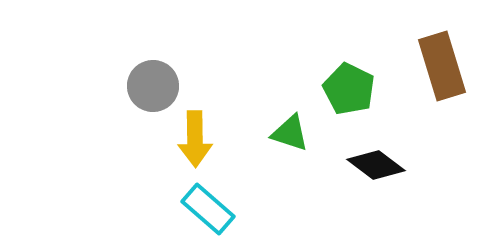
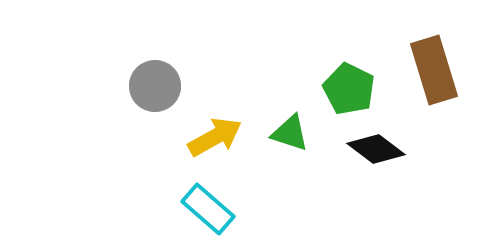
brown rectangle: moved 8 px left, 4 px down
gray circle: moved 2 px right
yellow arrow: moved 20 px right, 2 px up; rotated 118 degrees counterclockwise
black diamond: moved 16 px up
